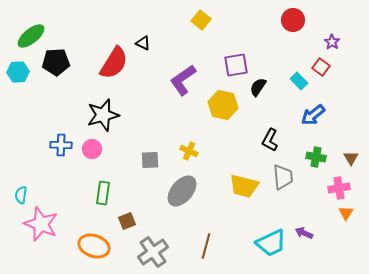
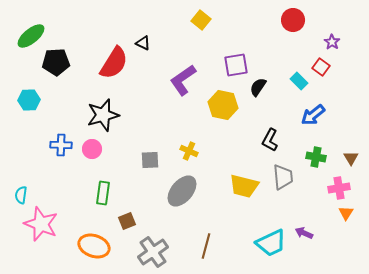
cyan hexagon: moved 11 px right, 28 px down
